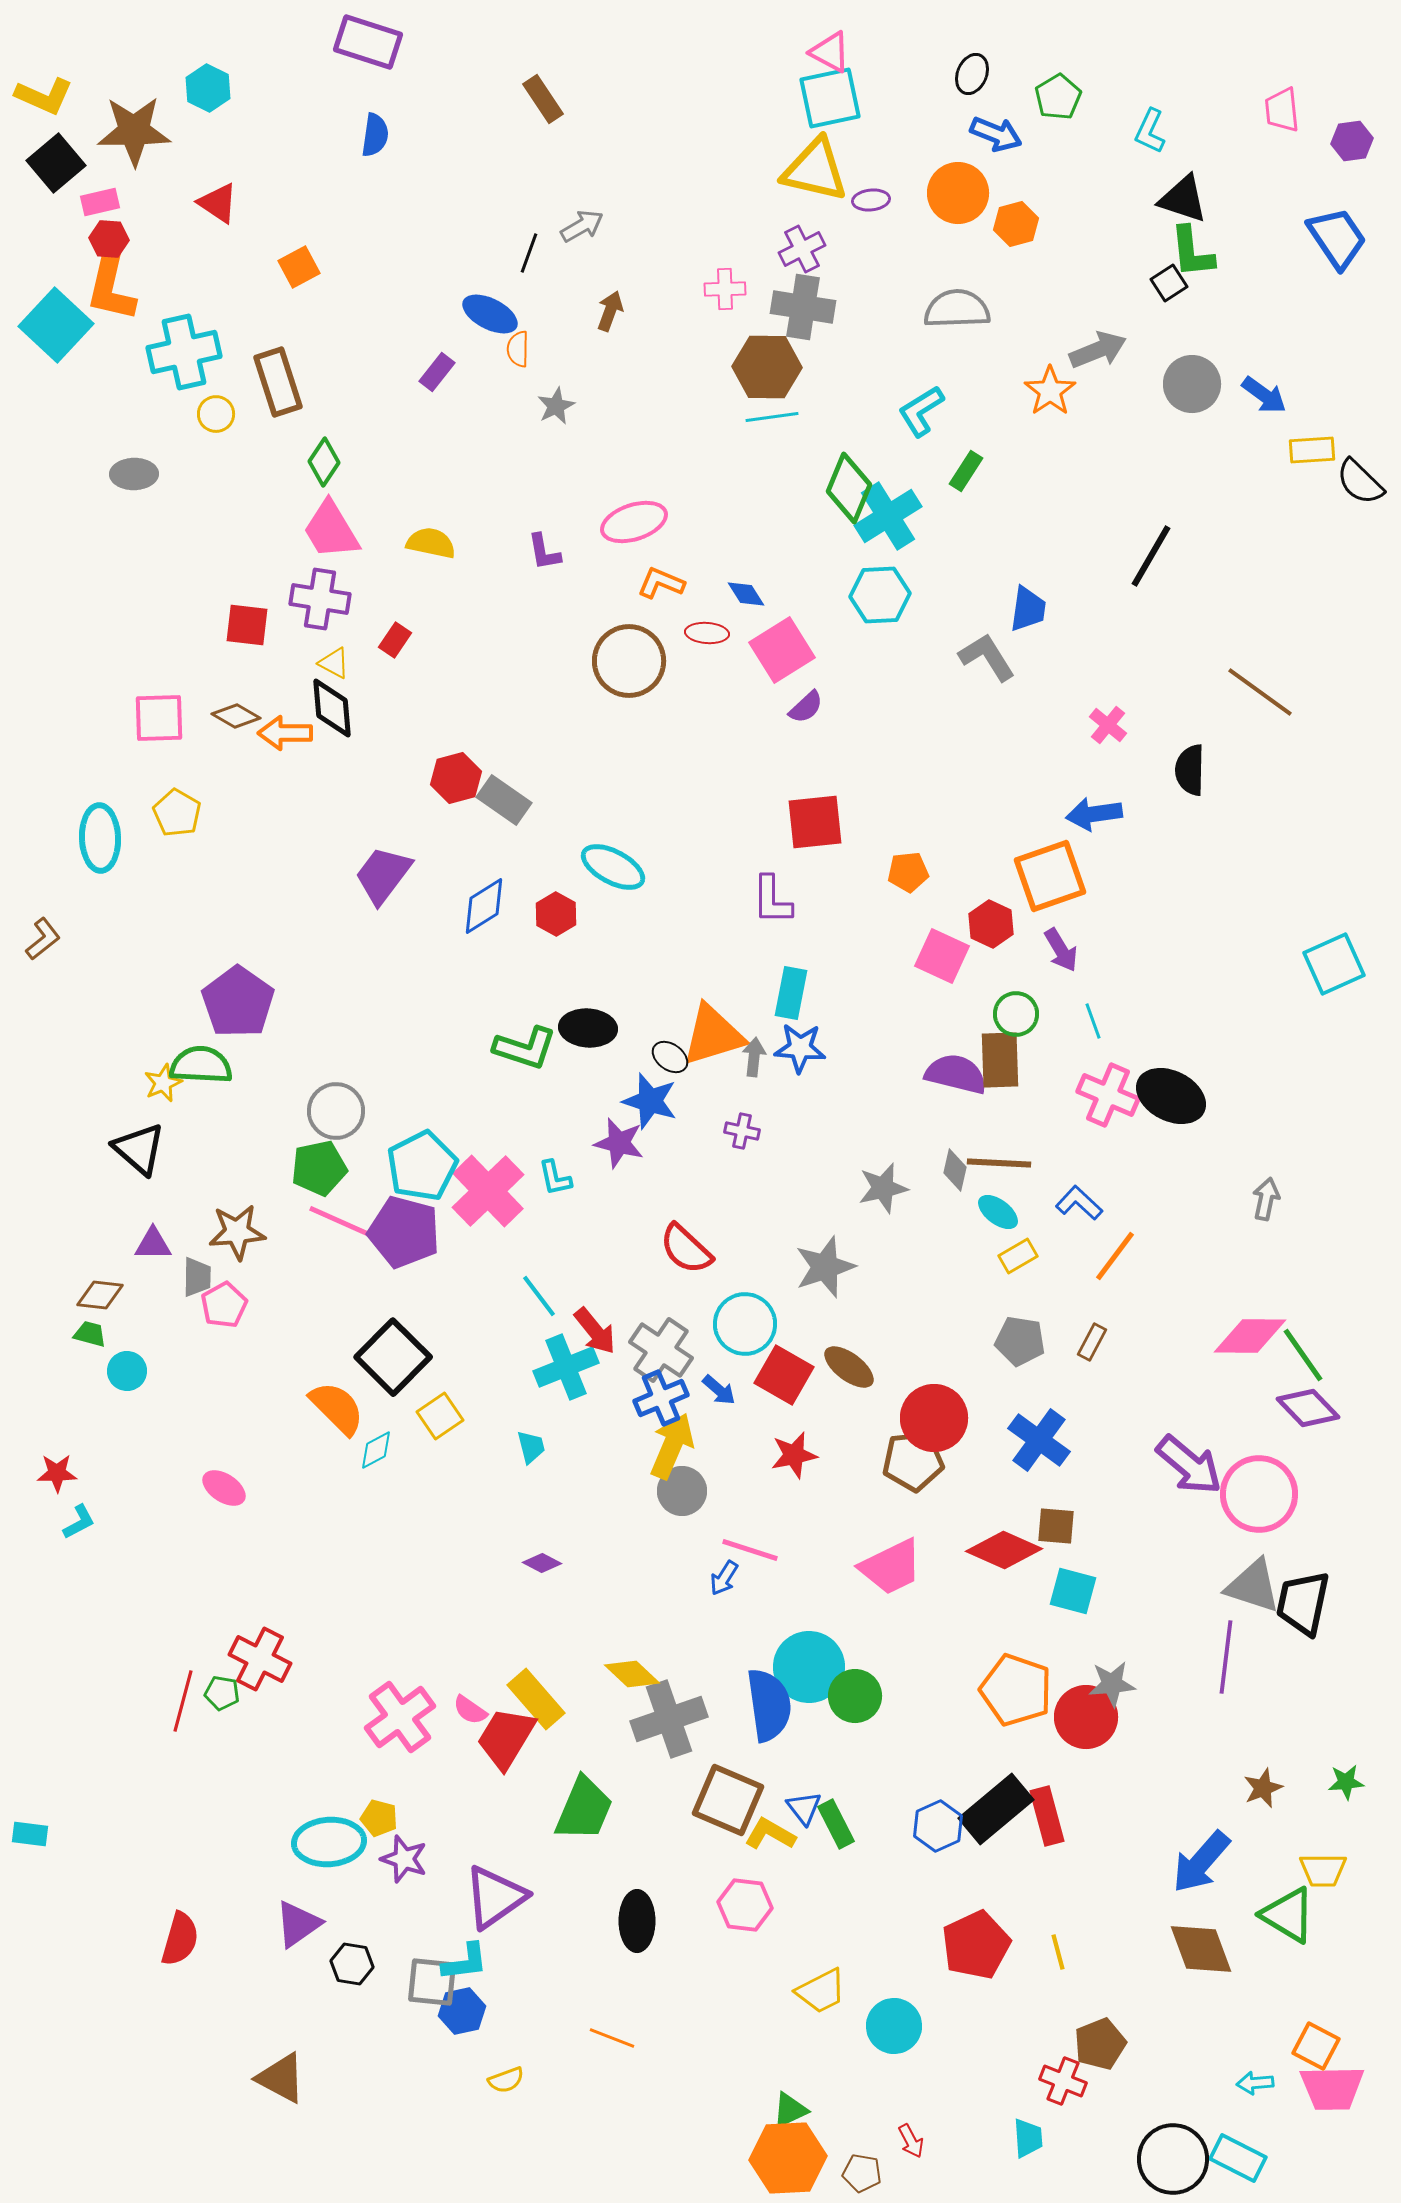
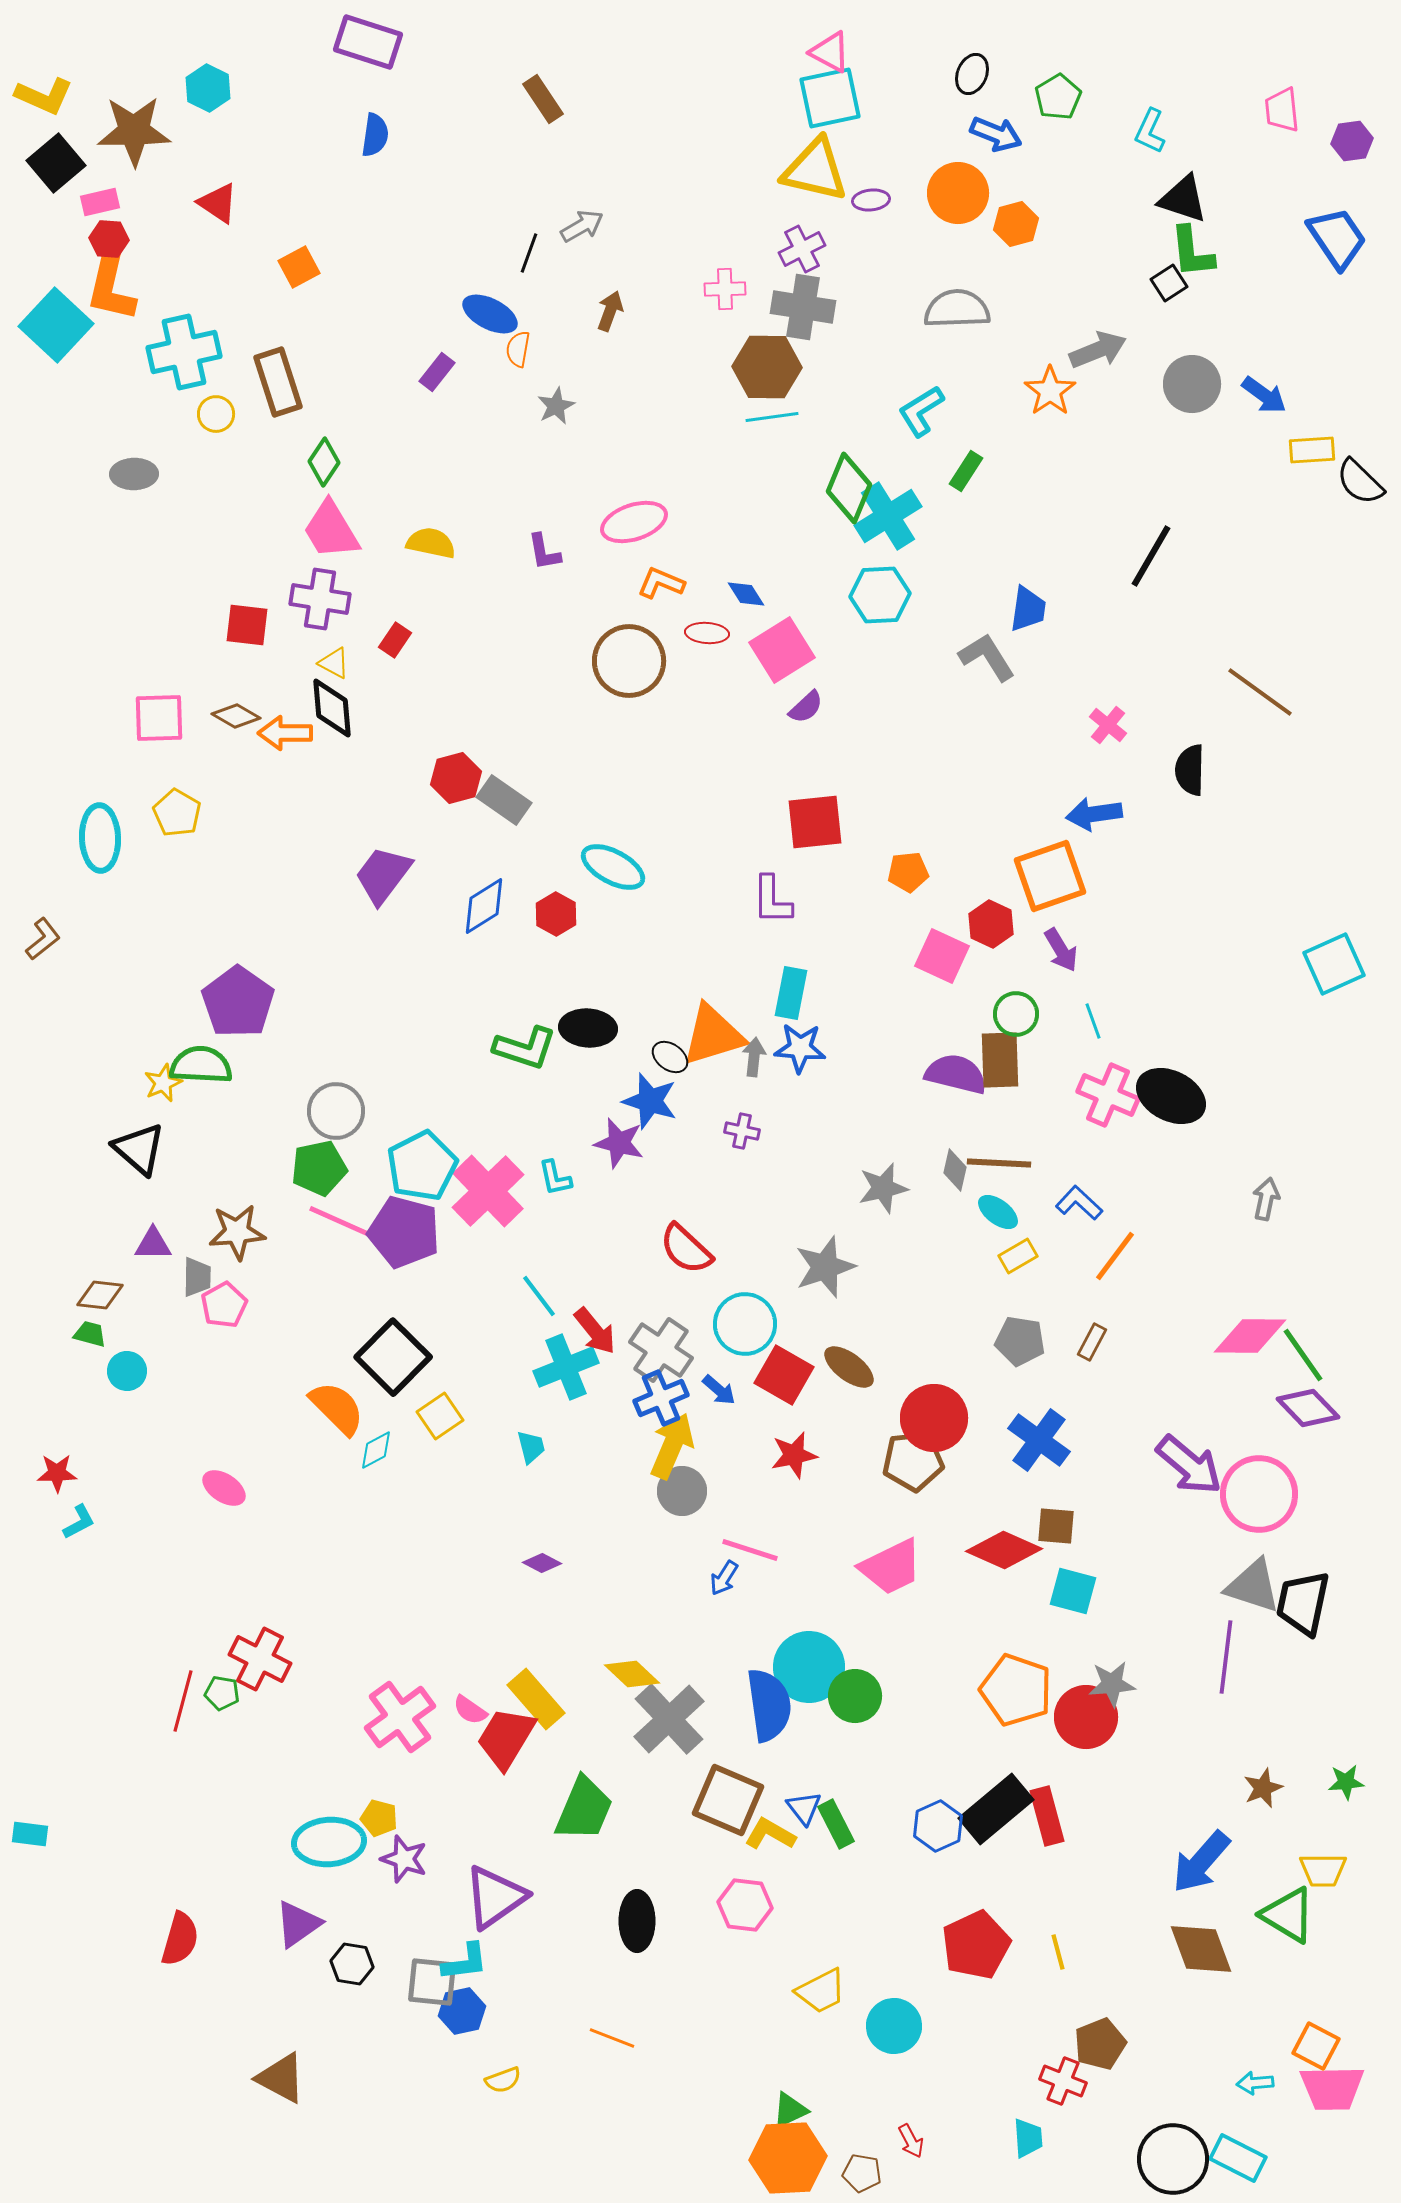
orange semicircle at (518, 349): rotated 9 degrees clockwise
gray cross at (669, 1719): rotated 24 degrees counterclockwise
yellow semicircle at (506, 2080): moved 3 px left
